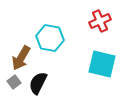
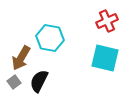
red cross: moved 7 px right
cyan square: moved 3 px right, 6 px up
black semicircle: moved 1 px right, 2 px up
